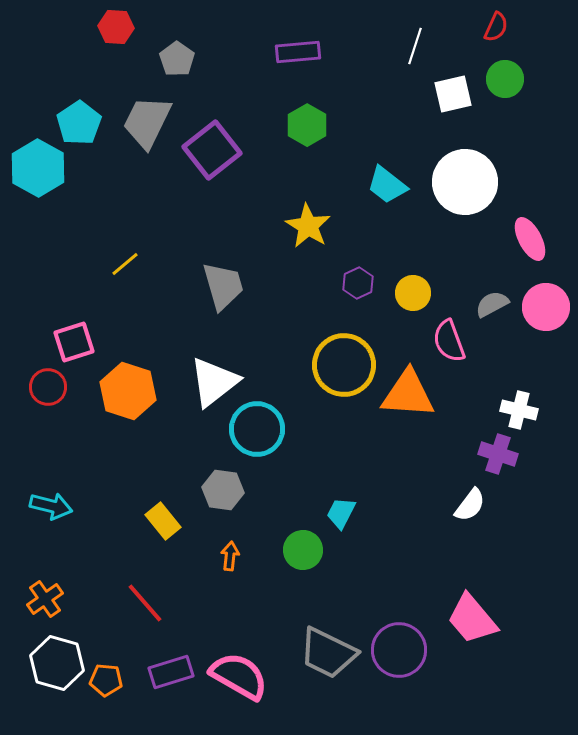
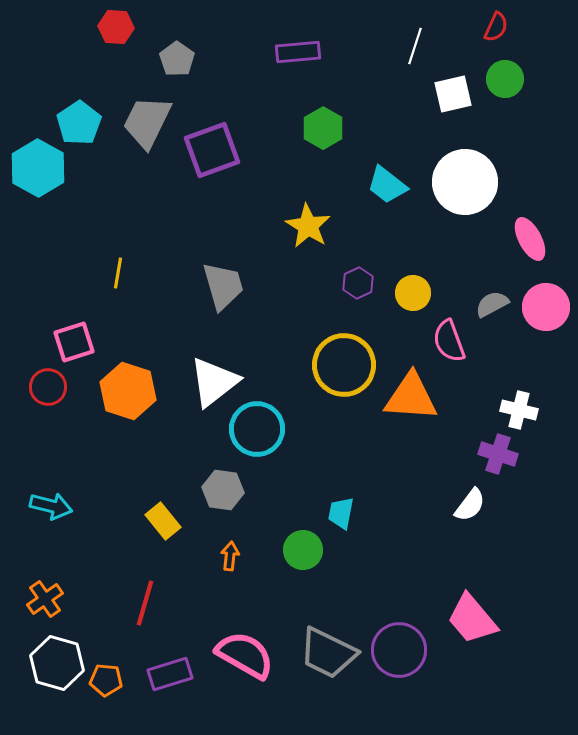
green hexagon at (307, 125): moved 16 px right, 3 px down
purple square at (212, 150): rotated 18 degrees clockwise
yellow line at (125, 264): moved 7 px left, 9 px down; rotated 40 degrees counterclockwise
orange triangle at (408, 394): moved 3 px right, 3 px down
cyan trapezoid at (341, 513): rotated 16 degrees counterclockwise
red line at (145, 603): rotated 57 degrees clockwise
purple rectangle at (171, 672): moved 1 px left, 2 px down
pink semicircle at (239, 676): moved 6 px right, 21 px up
